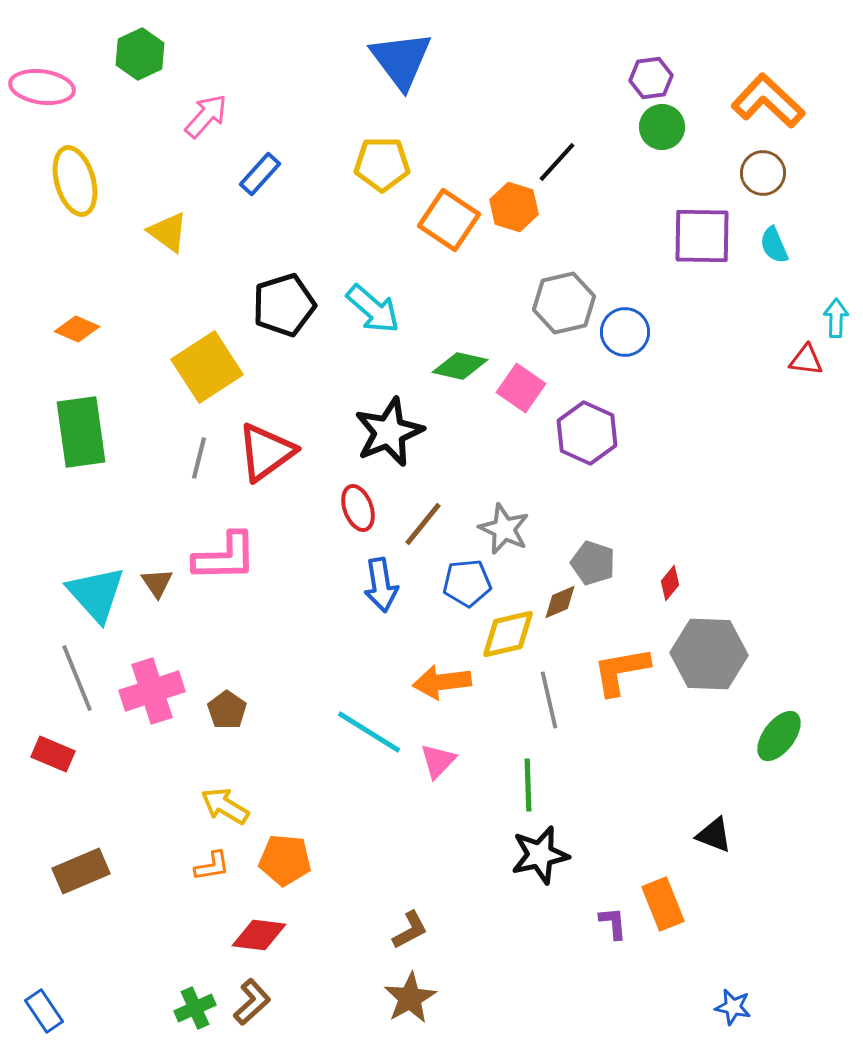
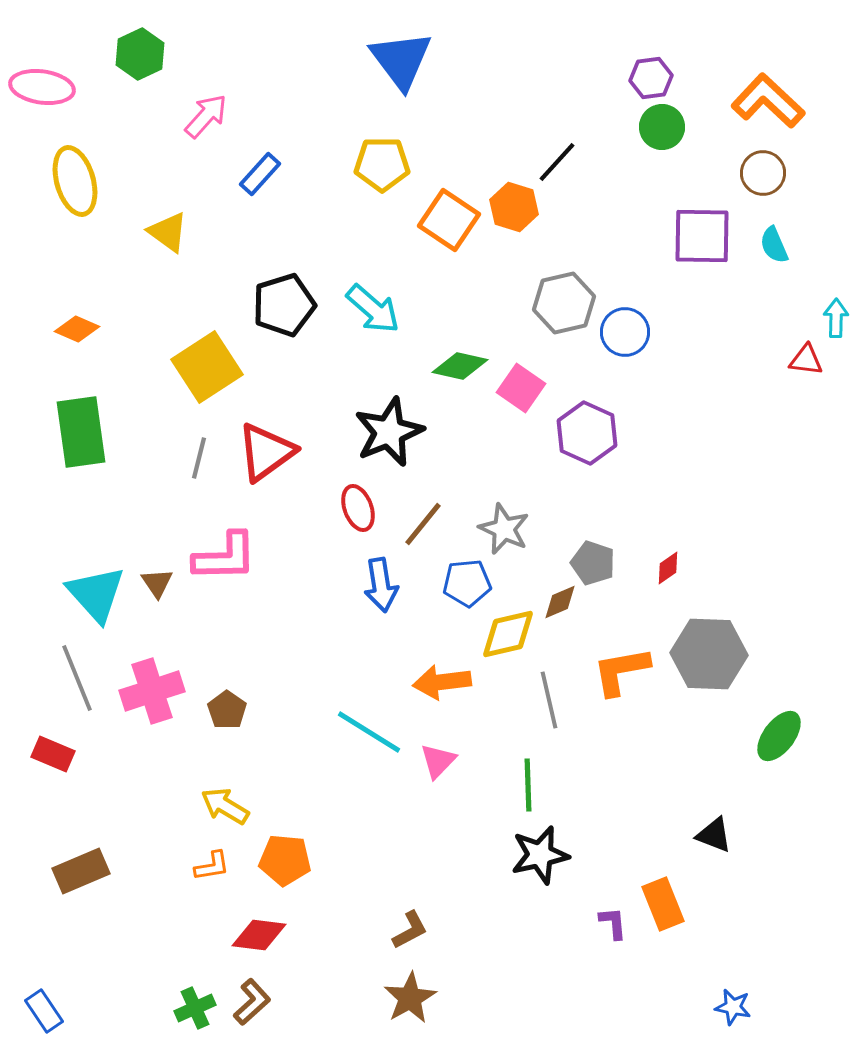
red diamond at (670, 583): moved 2 px left, 15 px up; rotated 16 degrees clockwise
